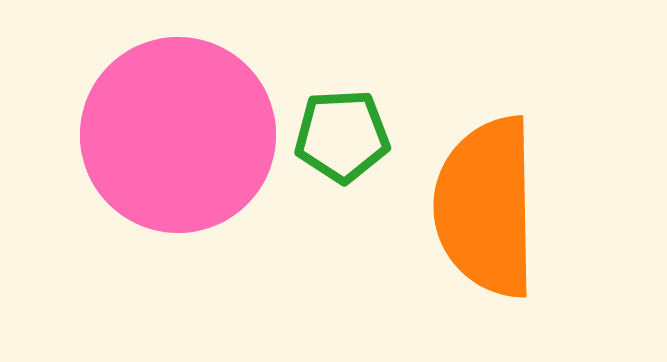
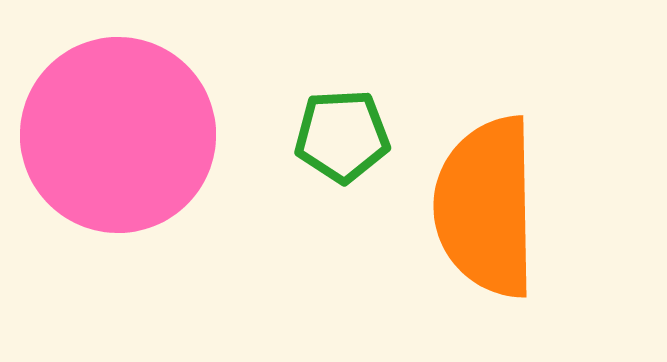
pink circle: moved 60 px left
